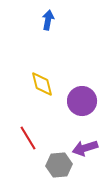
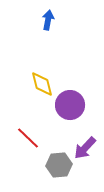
purple circle: moved 12 px left, 4 px down
red line: rotated 15 degrees counterclockwise
purple arrow: rotated 30 degrees counterclockwise
